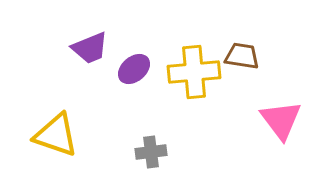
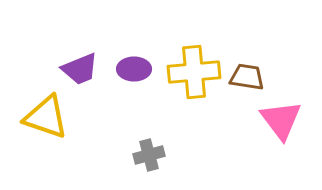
purple trapezoid: moved 10 px left, 21 px down
brown trapezoid: moved 5 px right, 21 px down
purple ellipse: rotated 40 degrees clockwise
yellow triangle: moved 10 px left, 18 px up
gray cross: moved 2 px left, 3 px down; rotated 8 degrees counterclockwise
